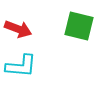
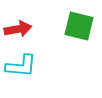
red arrow: rotated 32 degrees counterclockwise
